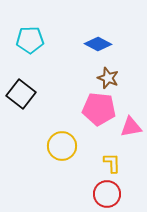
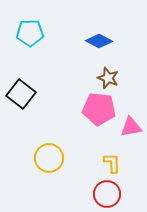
cyan pentagon: moved 7 px up
blue diamond: moved 1 px right, 3 px up
yellow circle: moved 13 px left, 12 px down
